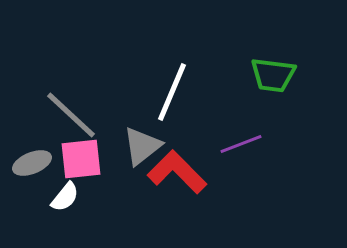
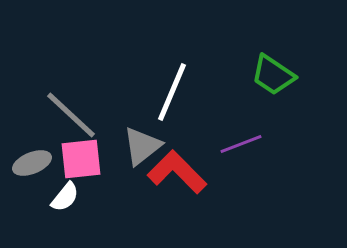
green trapezoid: rotated 27 degrees clockwise
